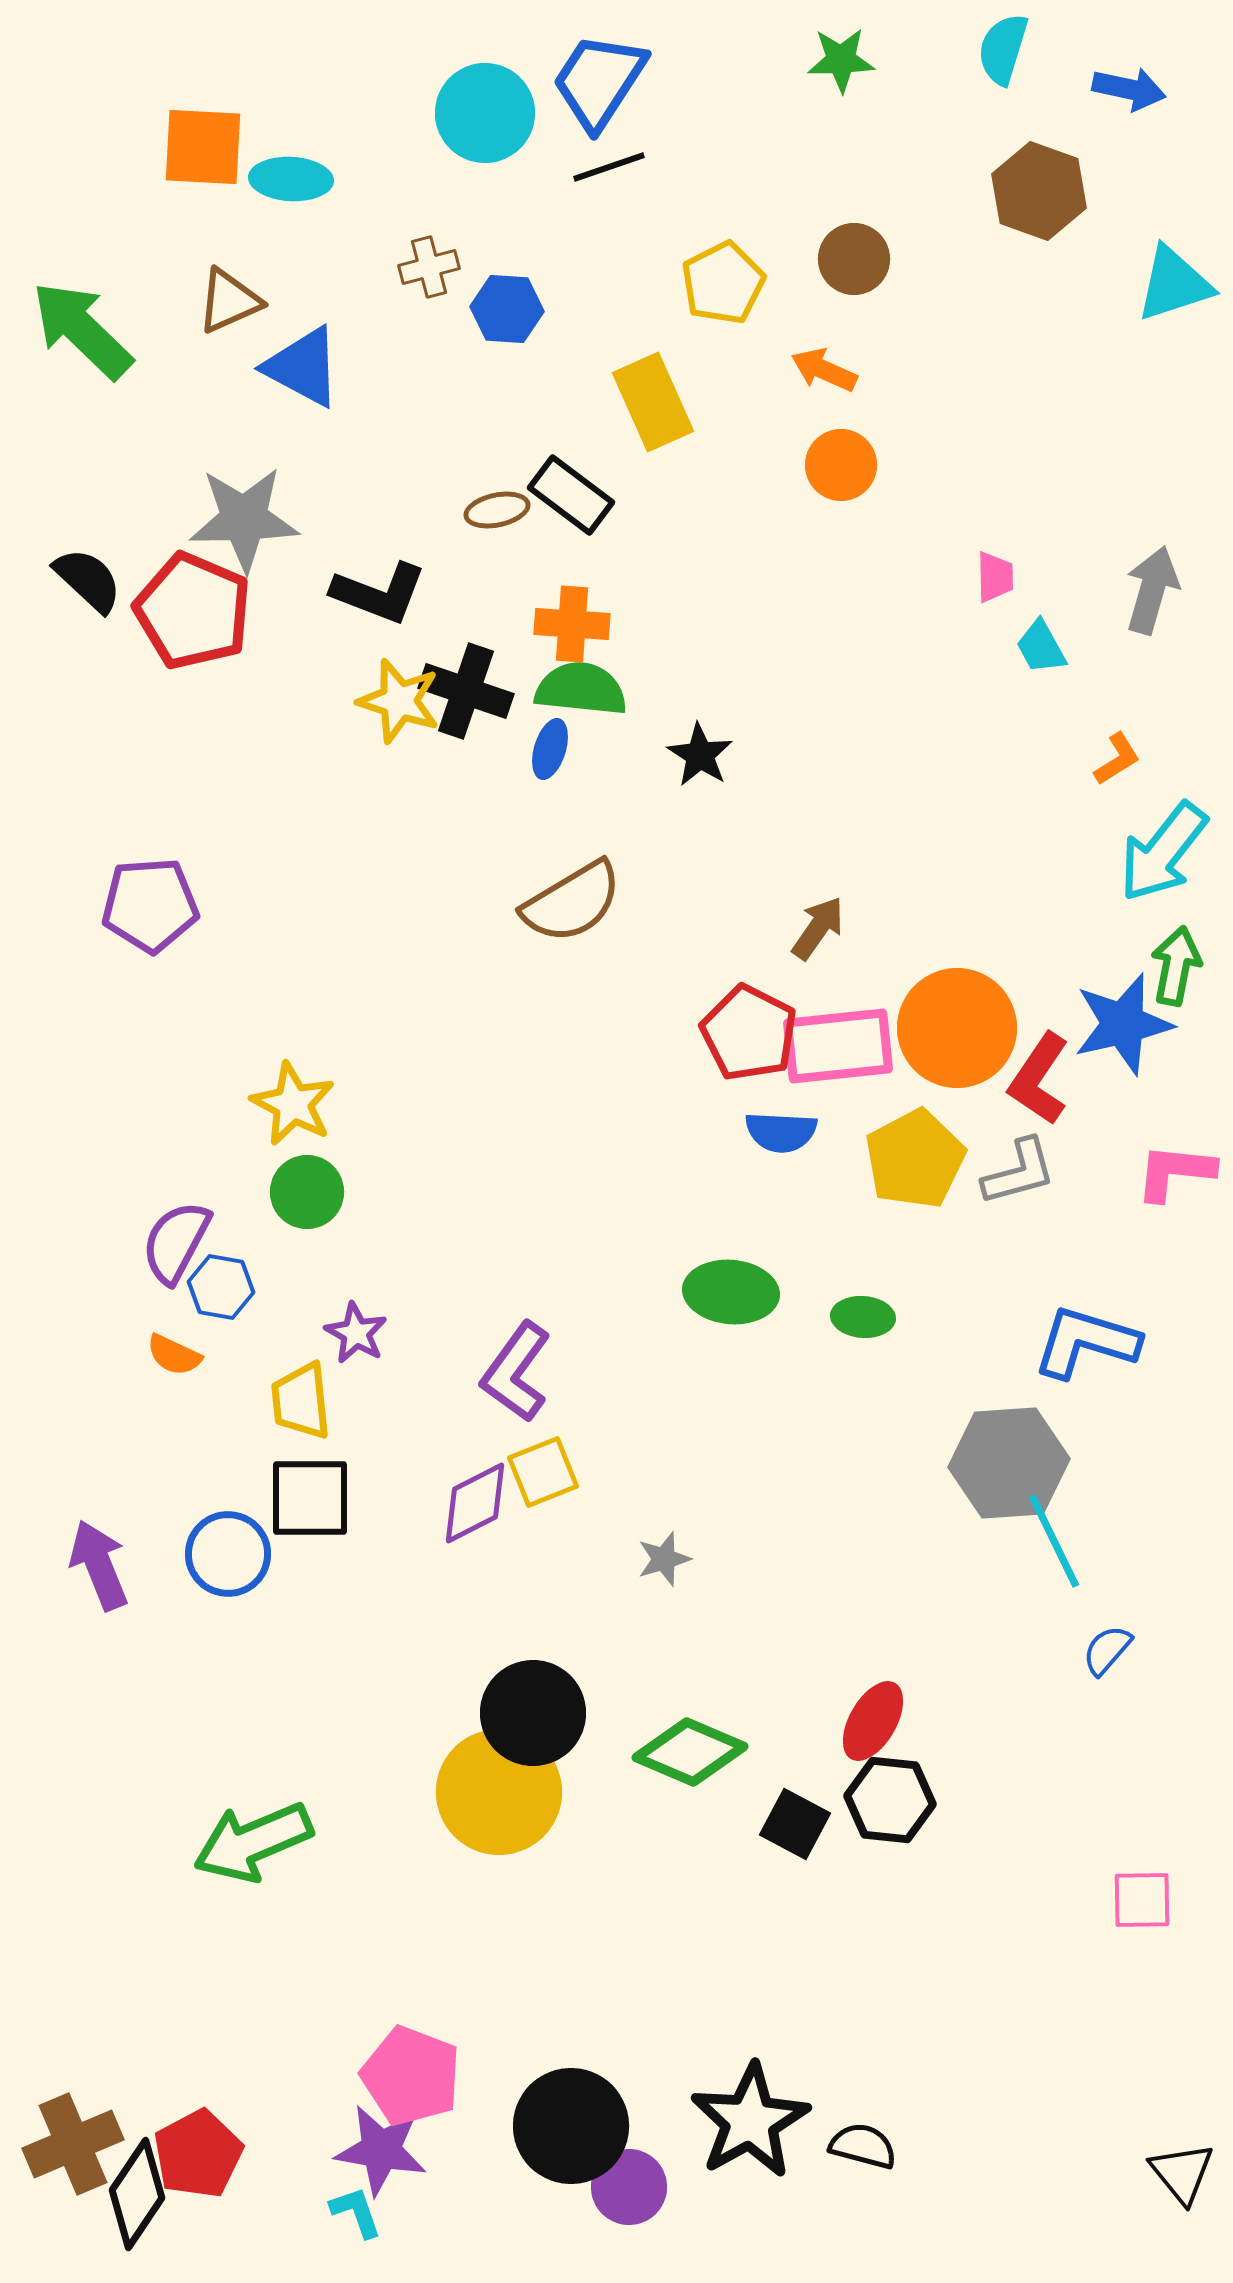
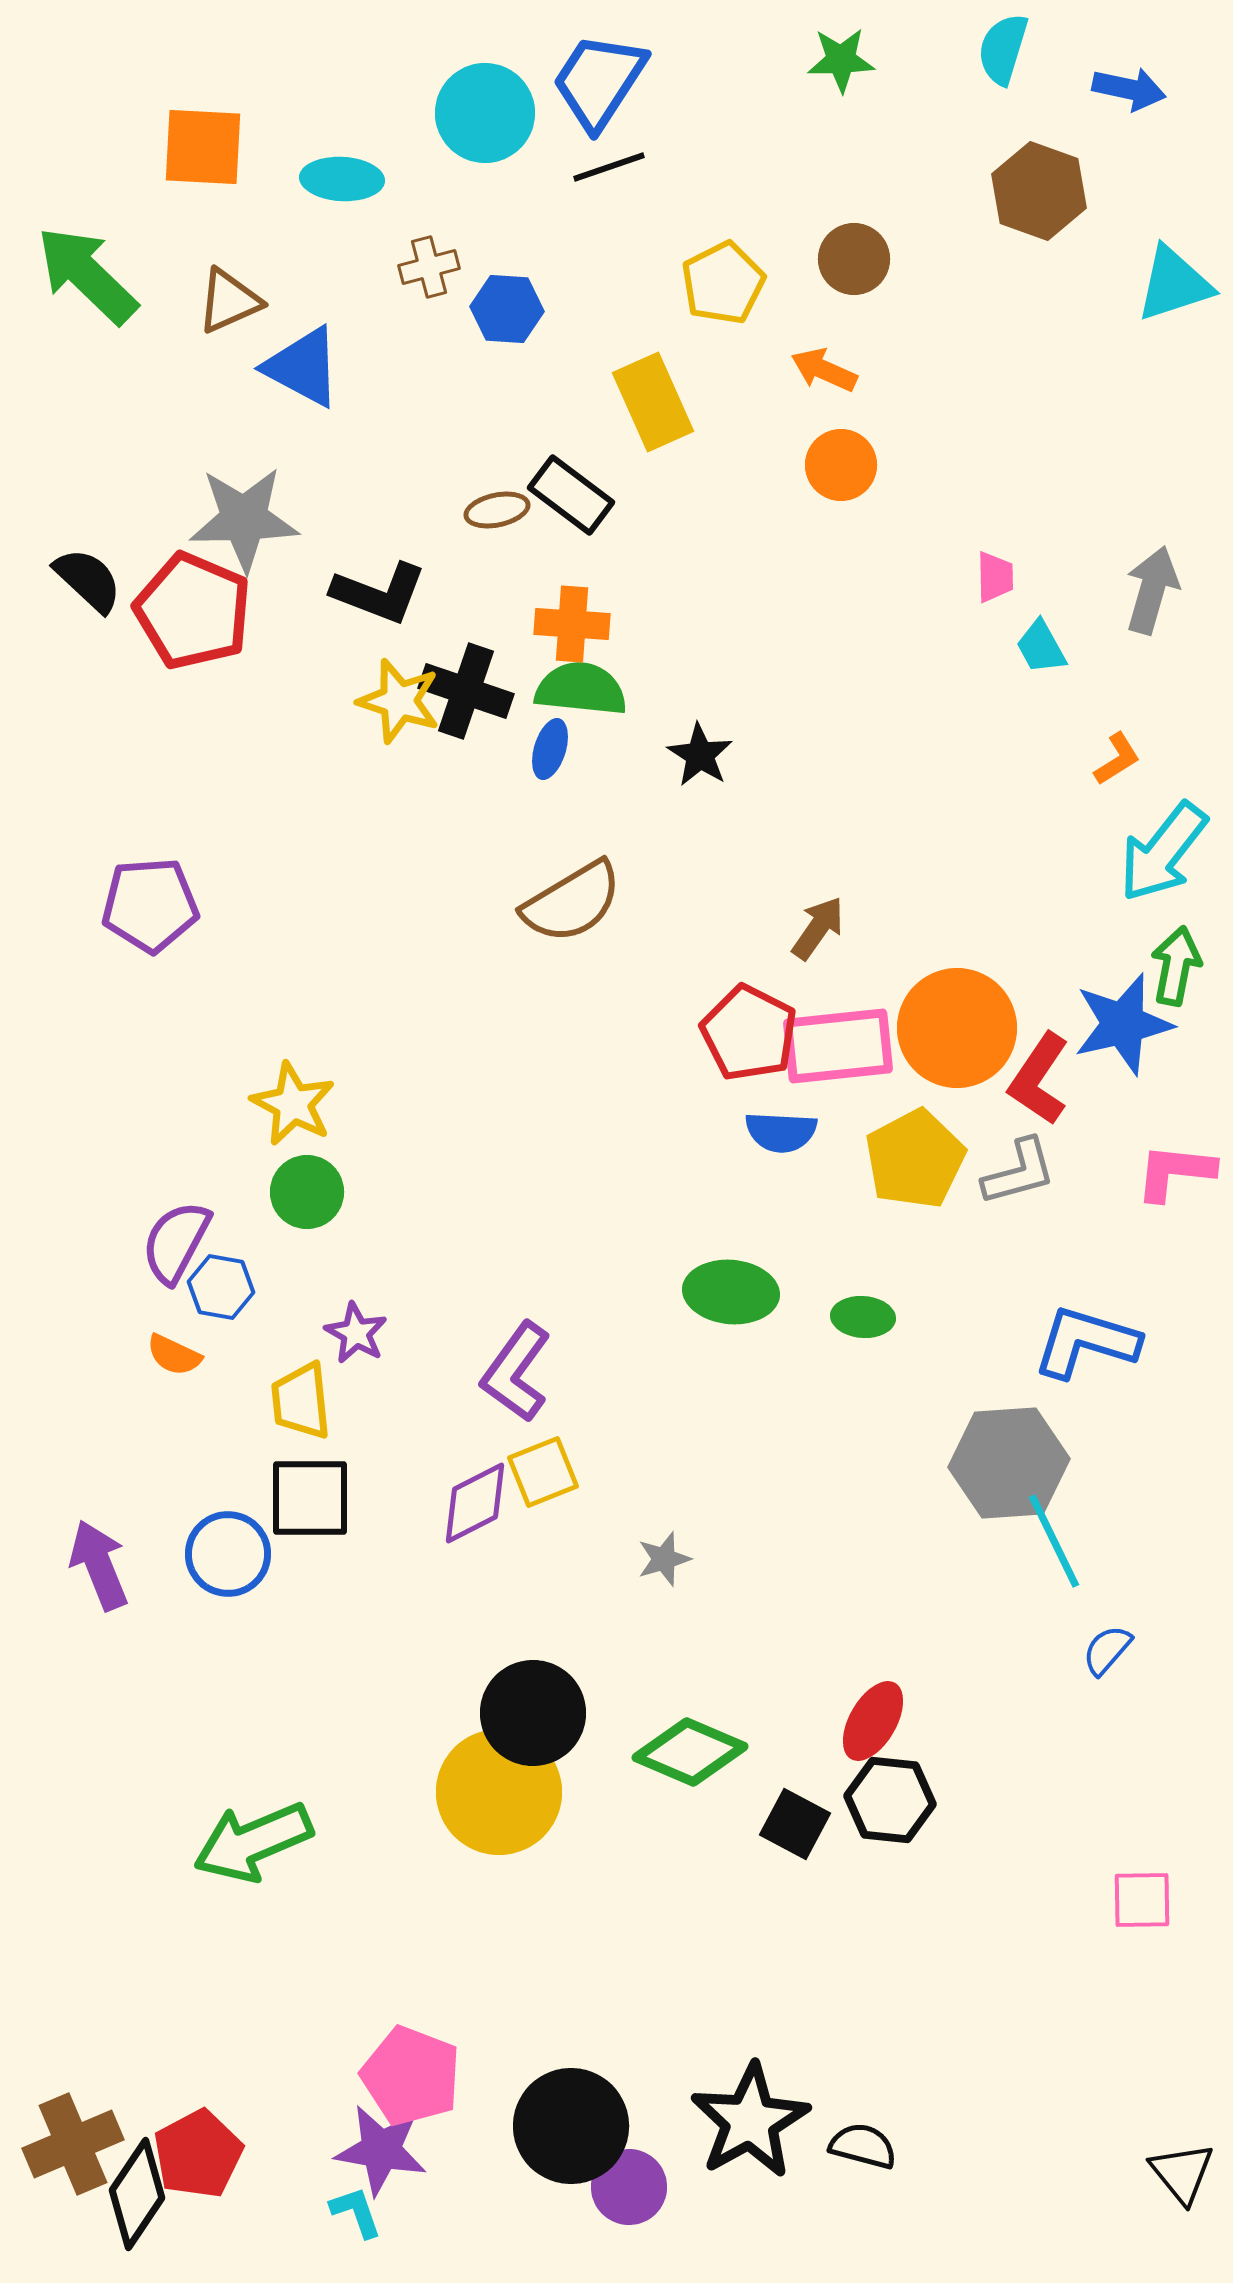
cyan ellipse at (291, 179): moved 51 px right
green arrow at (82, 330): moved 5 px right, 55 px up
